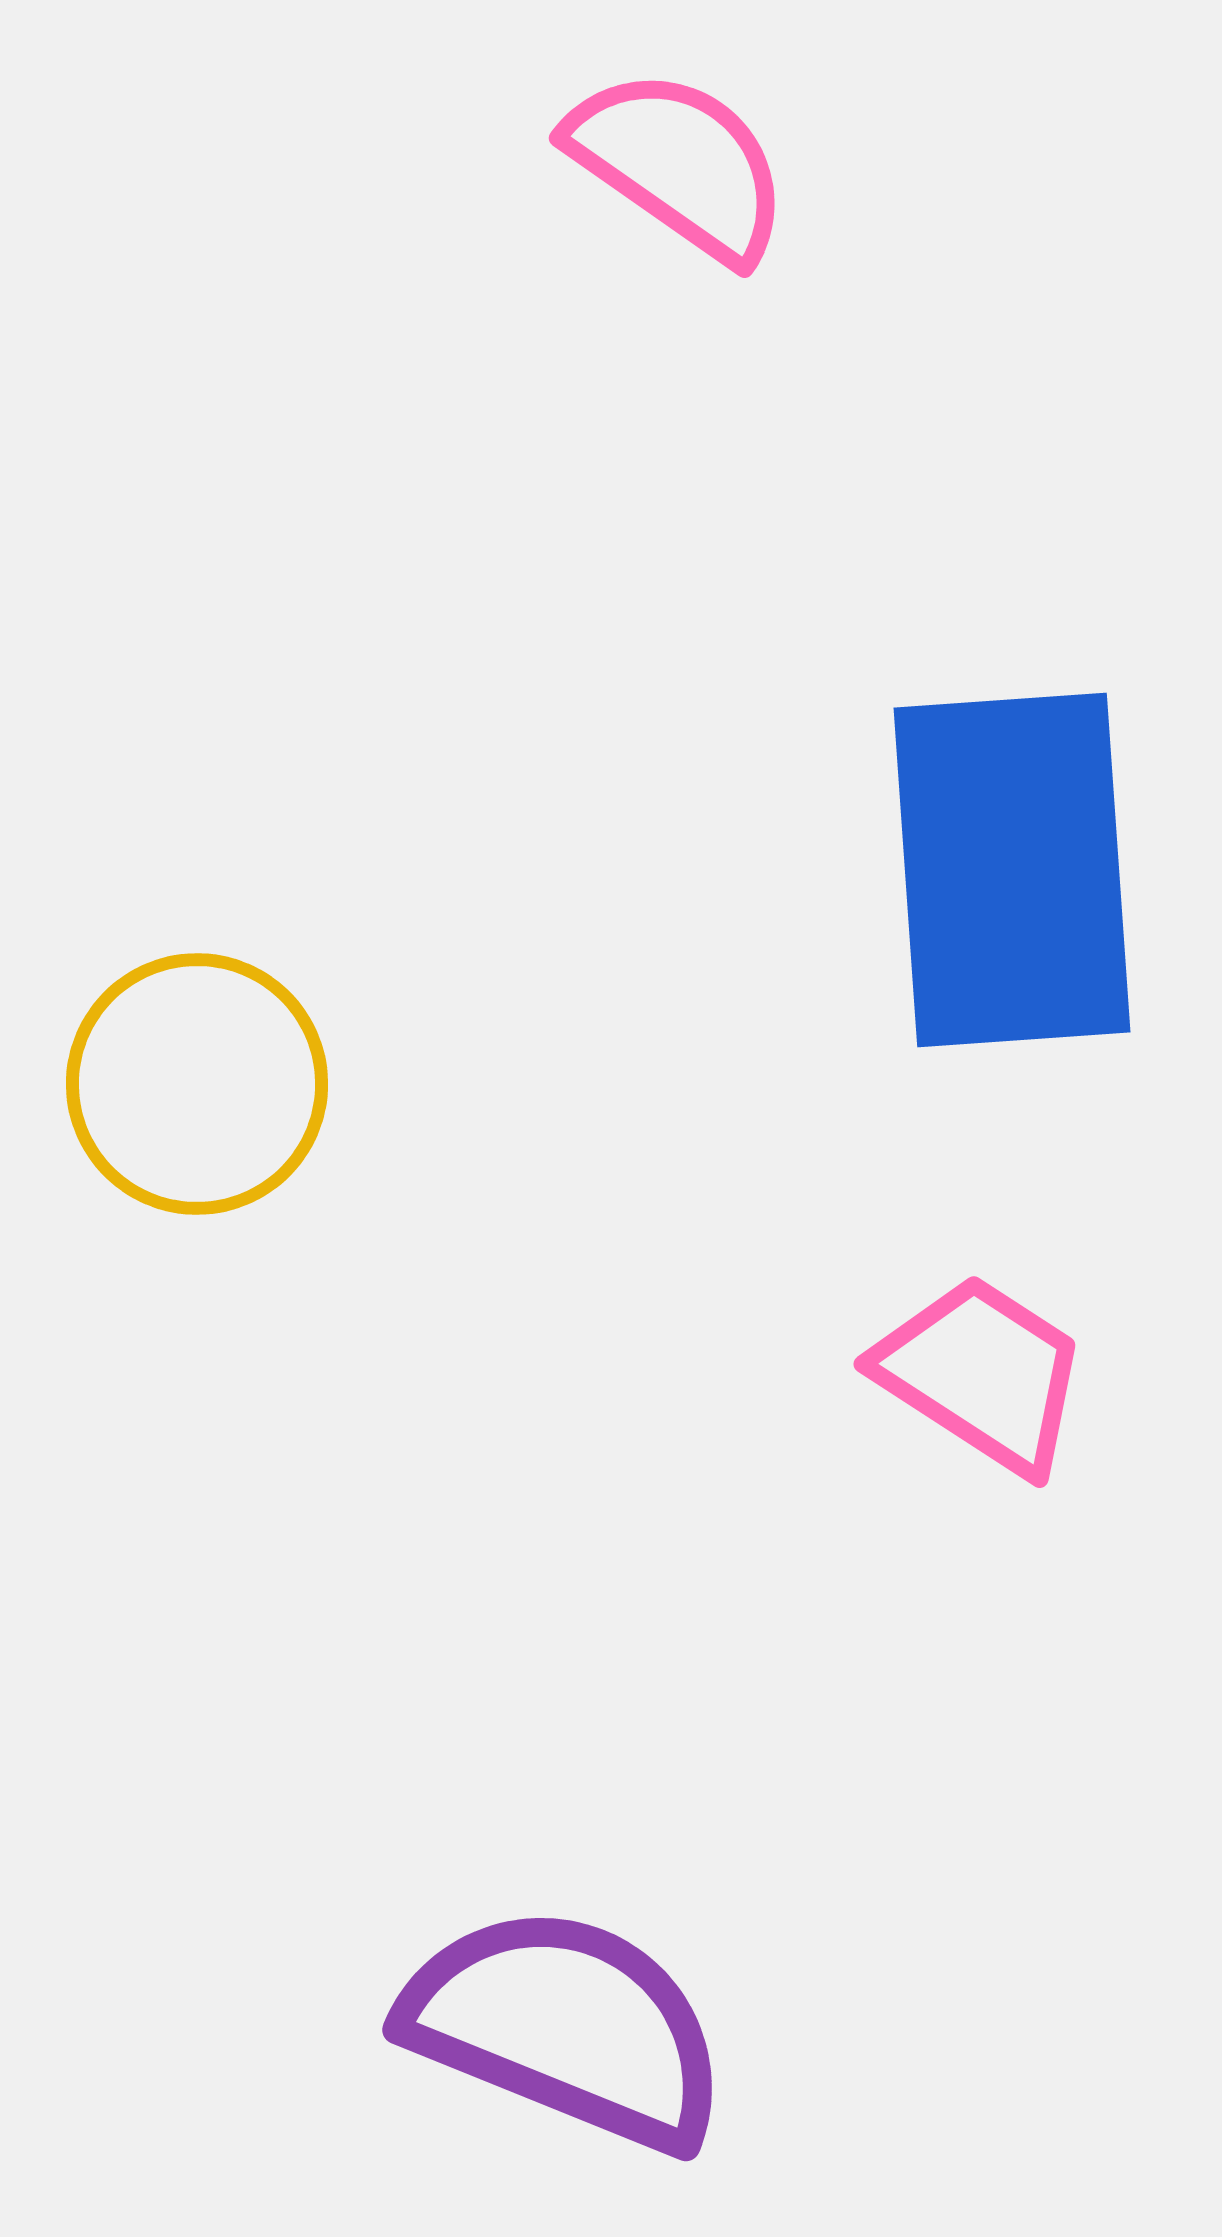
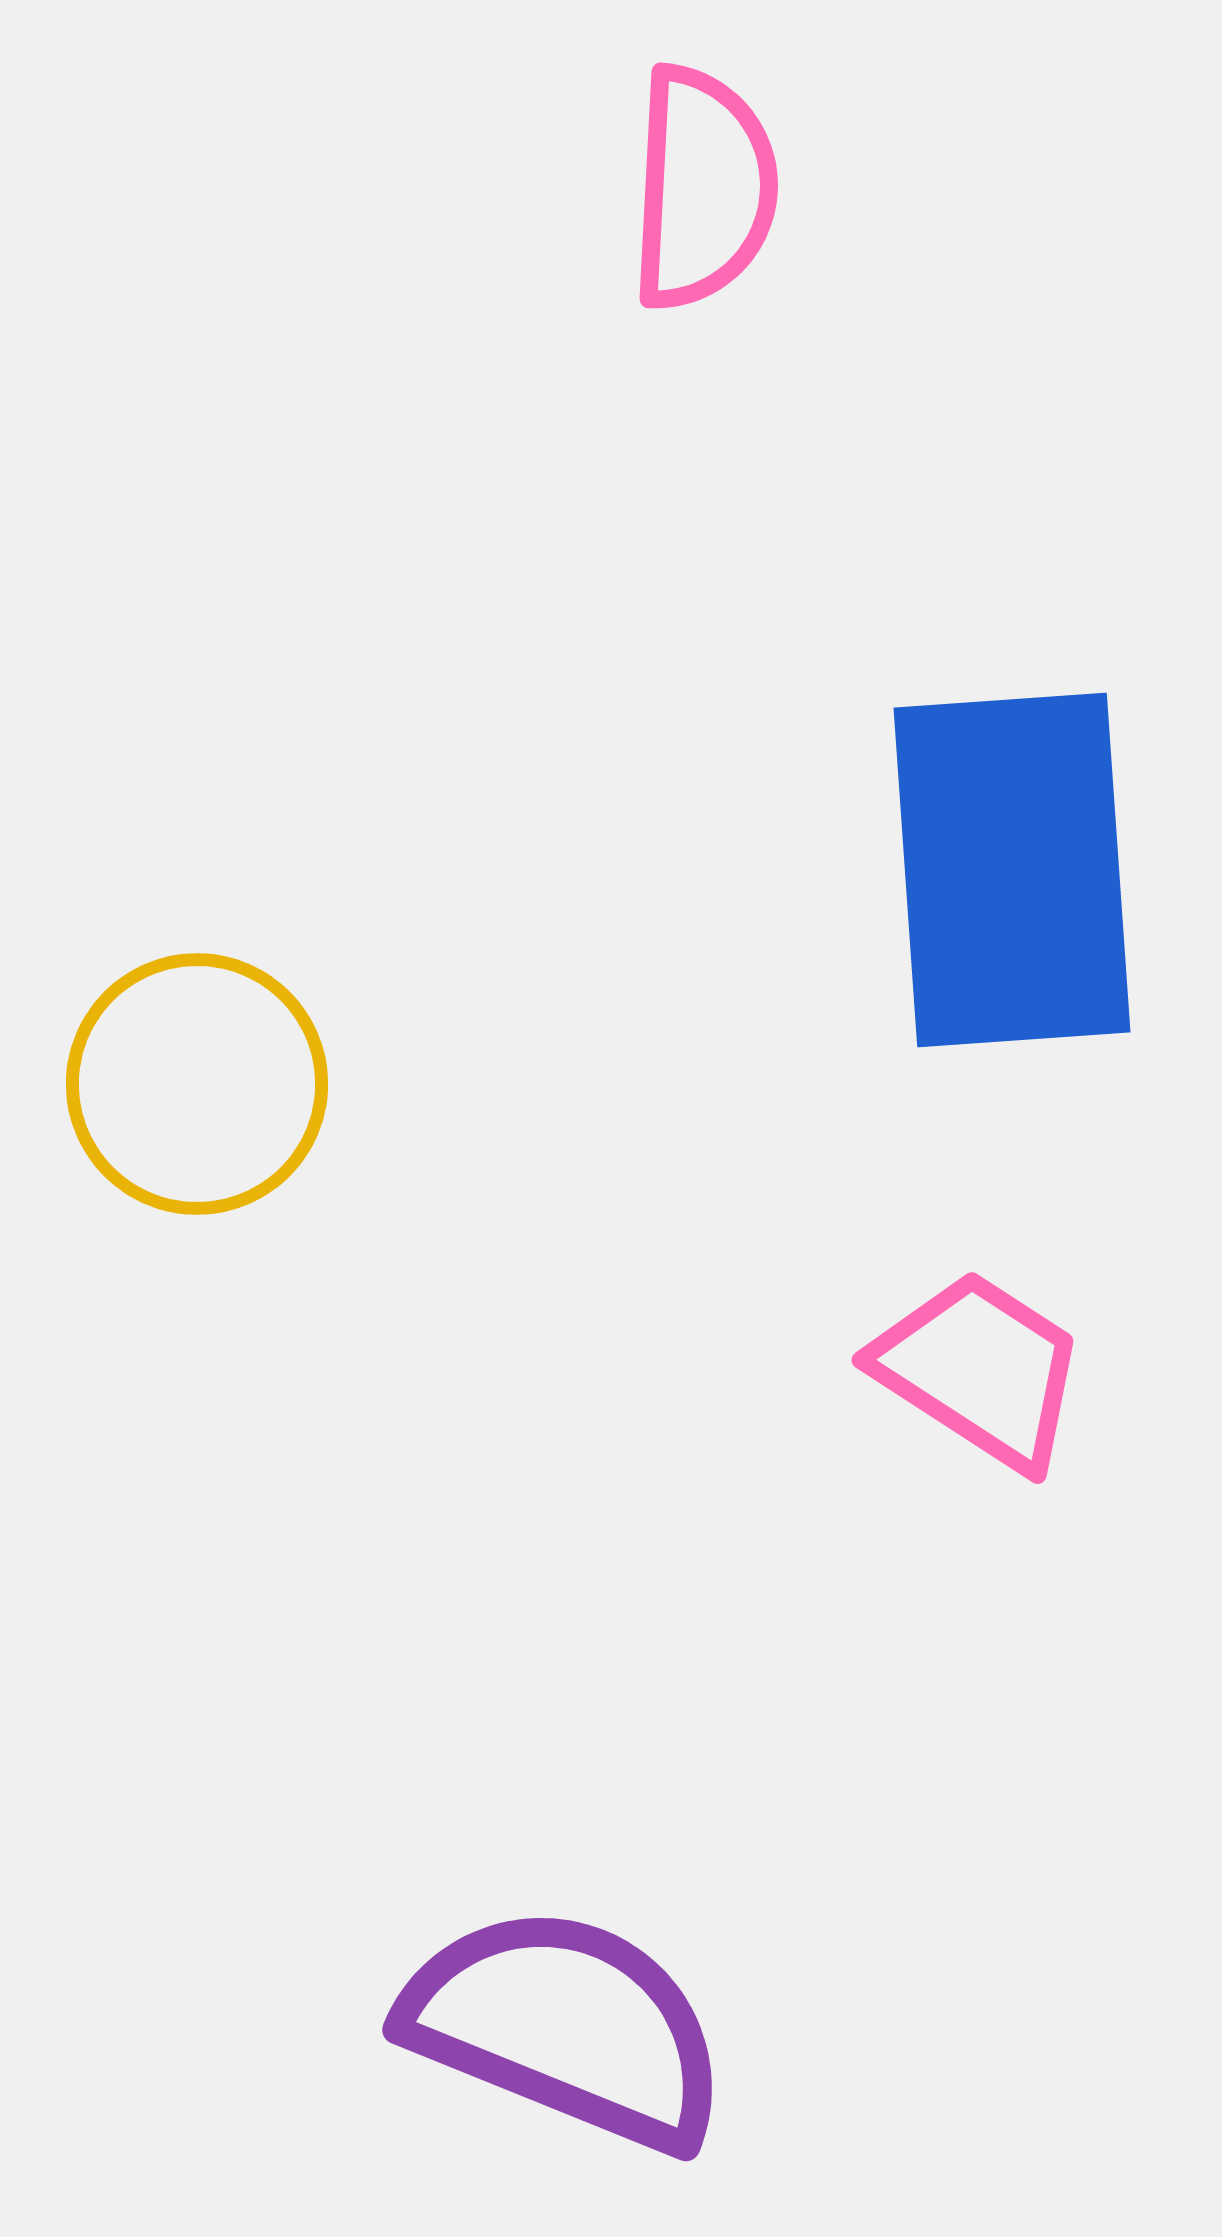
pink semicircle: moved 24 px right, 24 px down; rotated 58 degrees clockwise
pink trapezoid: moved 2 px left, 4 px up
